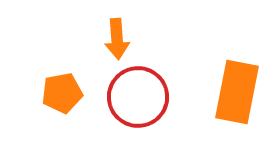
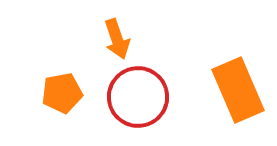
orange arrow: rotated 15 degrees counterclockwise
orange rectangle: moved 1 px right, 2 px up; rotated 34 degrees counterclockwise
